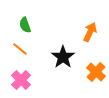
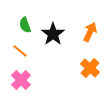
orange line: moved 2 px down
black star: moved 10 px left, 23 px up
orange cross: moved 6 px left, 4 px up
